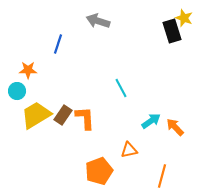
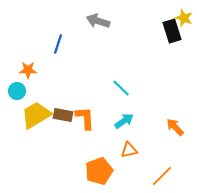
cyan line: rotated 18 degrees counterclockwise
brown rectangle: rotated 66 degrees clockwise
cyan arrow: moved 27 px left
orange line: rotated 30 degrees clockwise
